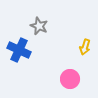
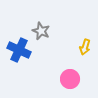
gray star: moved 2 px right, 5 px down
